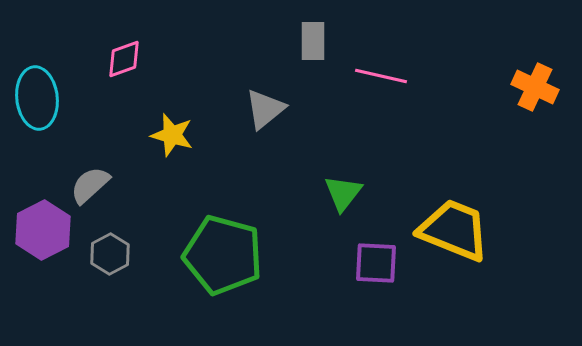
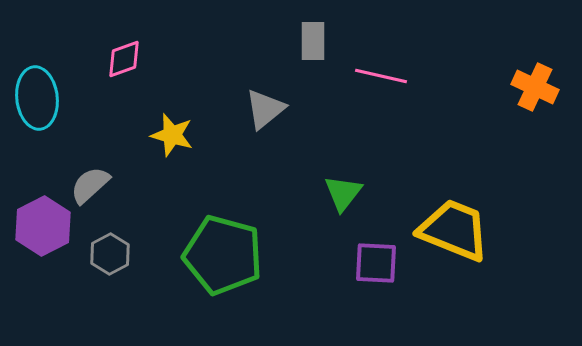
purple hexagon: moved 4 px up
